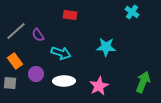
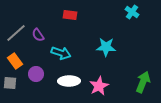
gray line: moved 2 px down
white ellipse: moved 5 px right
